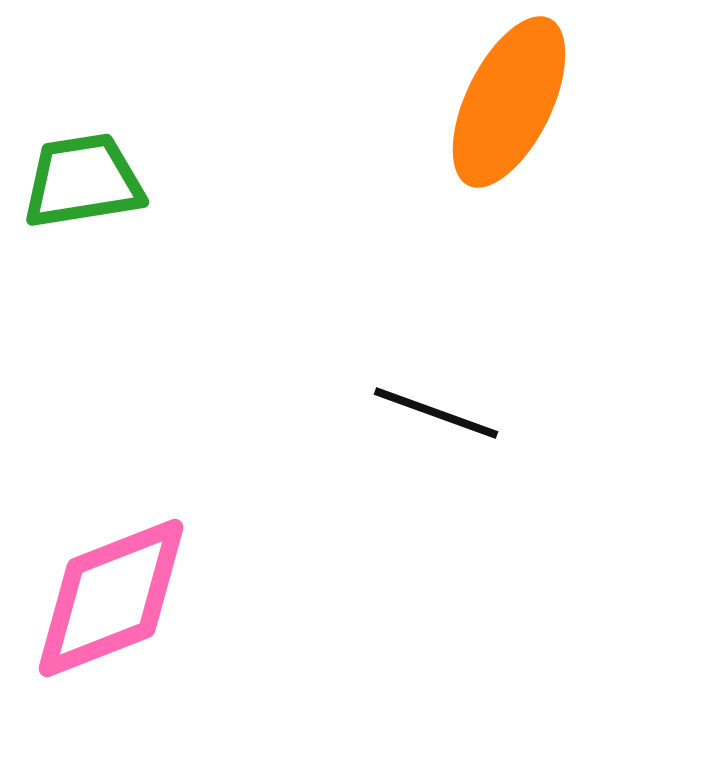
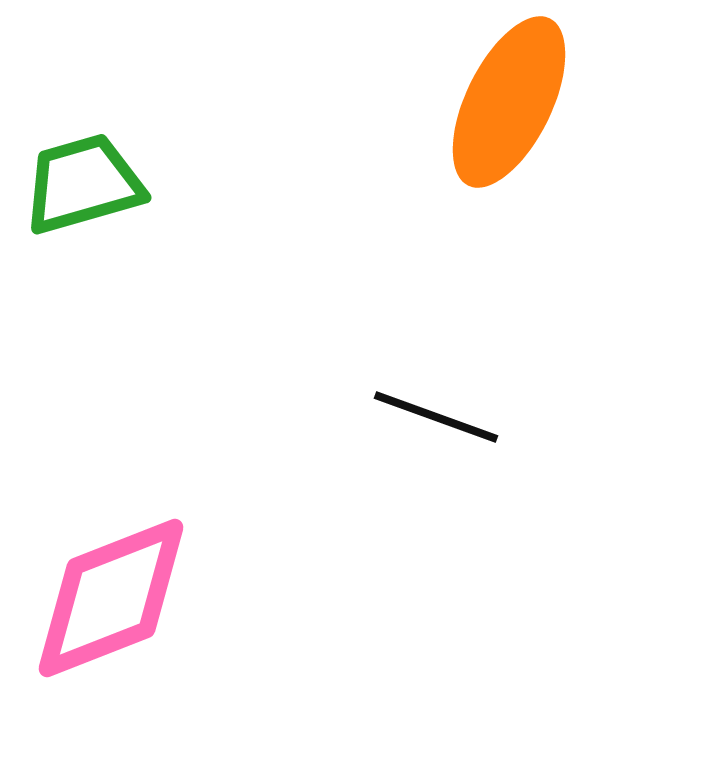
green trapezoid: moved 3 px down; rotated 7 degrees counterclockwise
black line: moved 4 px down
